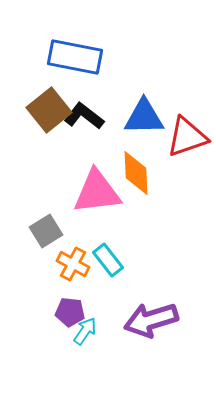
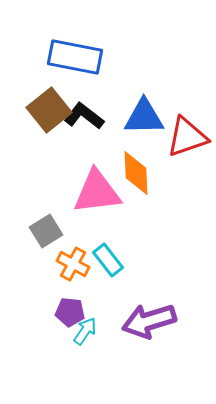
purple arrow: moved 2 px left, 1 px down
